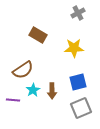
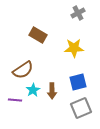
purple line: moved 2 px right
